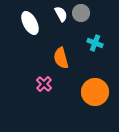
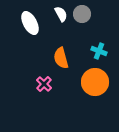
gray circle: moved 1 px right, 1 px down
cyan cross: moved 4 px right, 8 px down
orange circle: moved 10 px up
